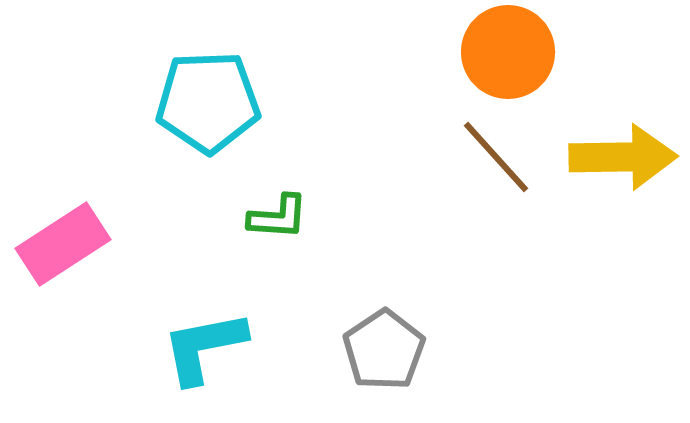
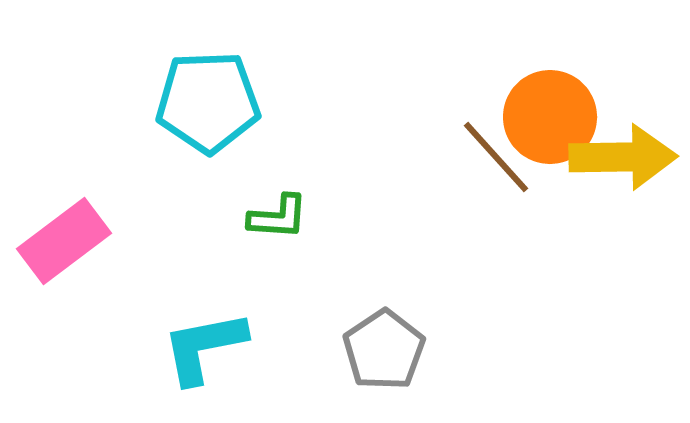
orange circle: moved 42 px right, 65 px down
pink rectangle: moved 1 px right, 3 px up; rotated 4 degrees counterclockwise
